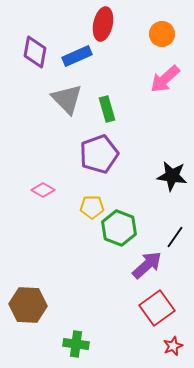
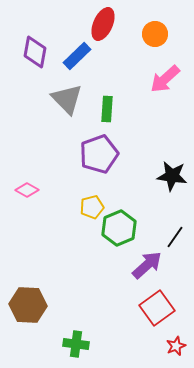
red ellipse: rotated 12 degrees clockwise
orange circle: moved 7 px left
blue rectangle: rotated 20 degrees counterclockwise
green rectangle: rotated 20 degrees clockwise
pink diamond: moved 16 px left
yellow pentagon: rotated 15 degrees counterclockwise
green hexagon: rotated 16 degrees clockwise
red star: moved 3 px right
